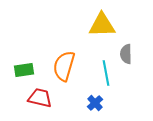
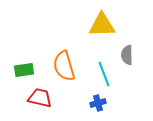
gray semicircle: moved 1 px right, 1 px down
orange semicircle: rotated 32 degrees counterclockwise
cyan line: moved 2 px left, 1 px down; rotated 10 degrees counterclockwise
blue cross: moved 3 px right; rotated 28 degrees clockwise
